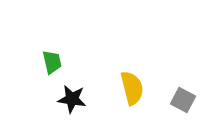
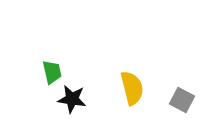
green trapezoid: moved 10 px down
gray square: moved 1 px left
